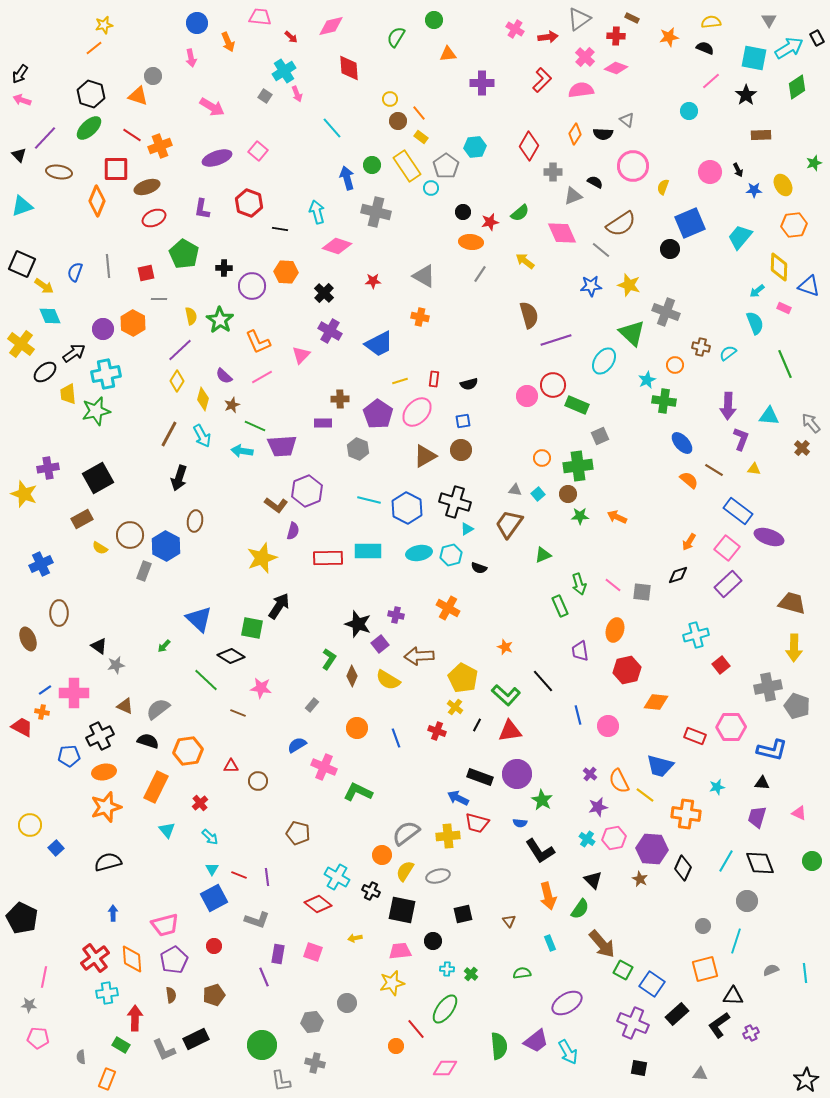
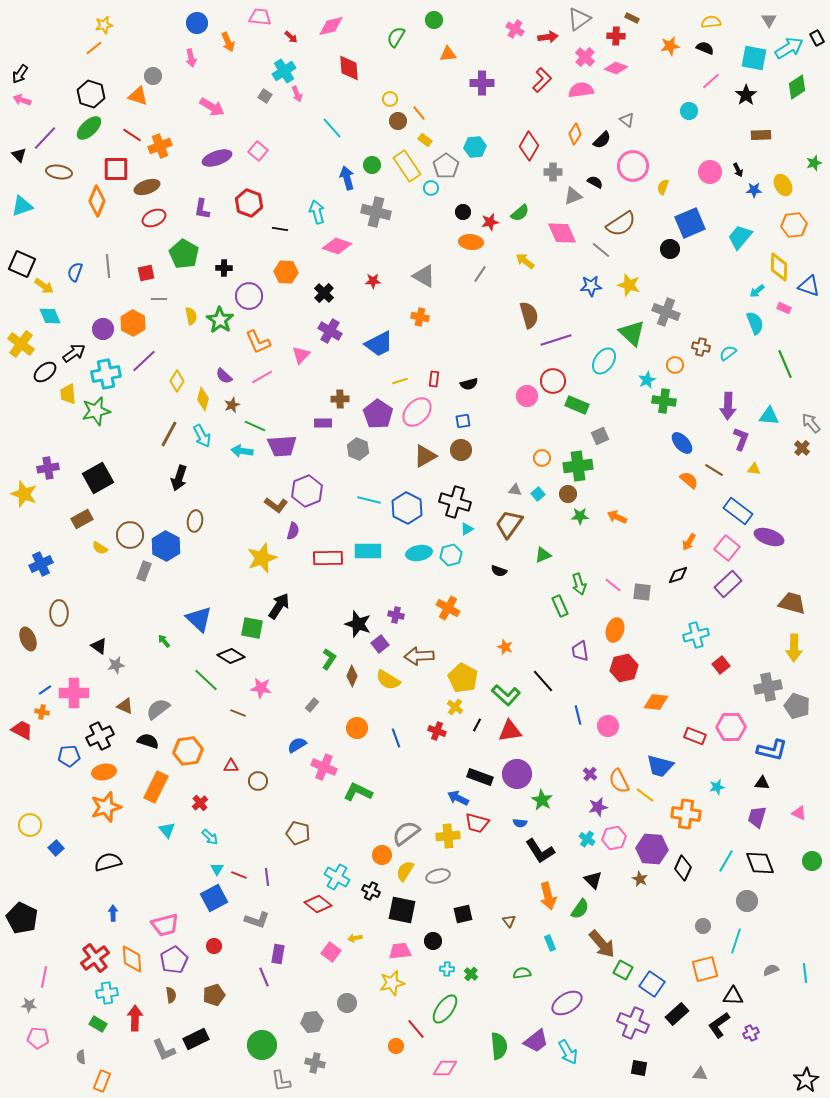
orange star at (669, 37): moved 1 px right, 9 px down
black semicircle at (603, 134): moved 1 px left, 6 px down; rotated 48 degrees counterclockwise
yellow rectangle at (421, 137): moved 4 px right, 3 px down
purple circle at (252, 286): moved 3 px left, 10 px down
purple line at (180, 350): moved 36 px left, 11 px down
red circle at (553, 385): moved 4 px up
black semicircle at (479, 568): moved 20 px right, 3 px down
green arrow at (164, 646): moved 5 px up; rotated 96 degrees clockwise
red hexagon at (627, 670): moved 3 px left, 2 px up
red trapezoid at (22, 727): moved 3 px down
cyan triangle at (212, 869): moved 5 px right
pink square at (313, 952): moved 18 px right; rotated 18 degrees clockwise
green rectangle at (121, 1045): moved 23 px left, 21 px up
orange rectangle at (107, 1079): moved 5 px left, 2 px down
